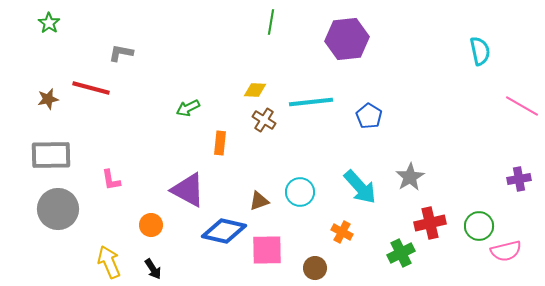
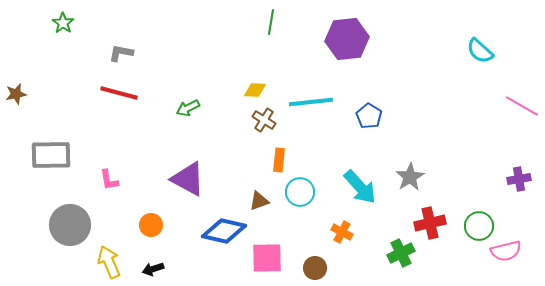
green star: moved 14 px right
cyan semicircle: rotated 144 degrees clockwise
red line: moved 28 px right, 5 px down
brown star: moved 32 px left, 5 px up
orange rectangle: moved 59 px right, 17 px down
pink L-shape: moved 2 px left
purple triangle: moved 11 px up
gray circle: moved 12 px right, 16 px down
pink square: moved 8 px down
black arrow: rotated 105 degrees clockwise
